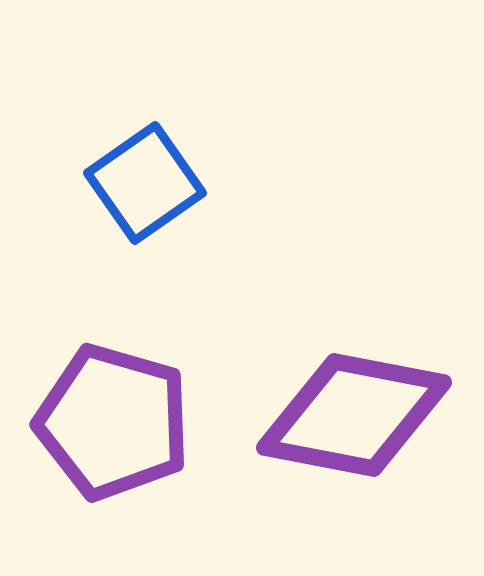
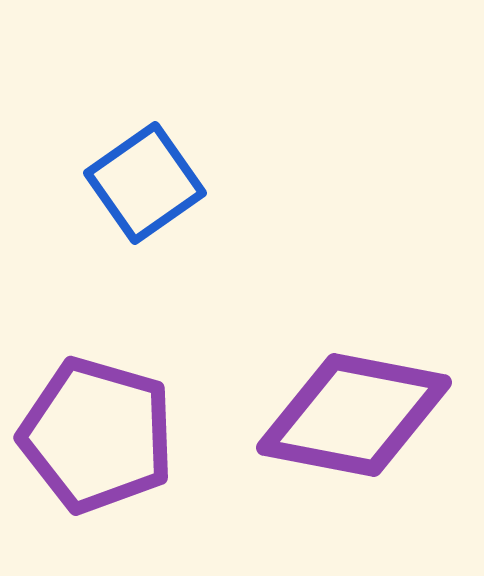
purple pentagon: moved 16 px left, 13 px down
